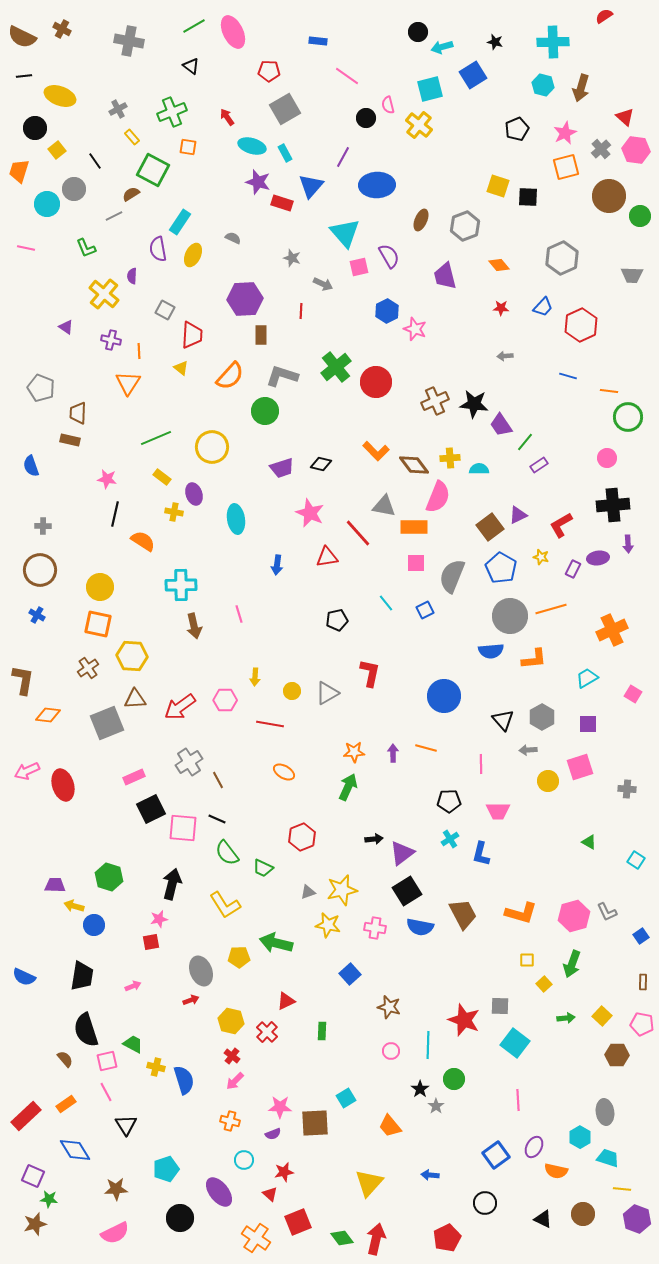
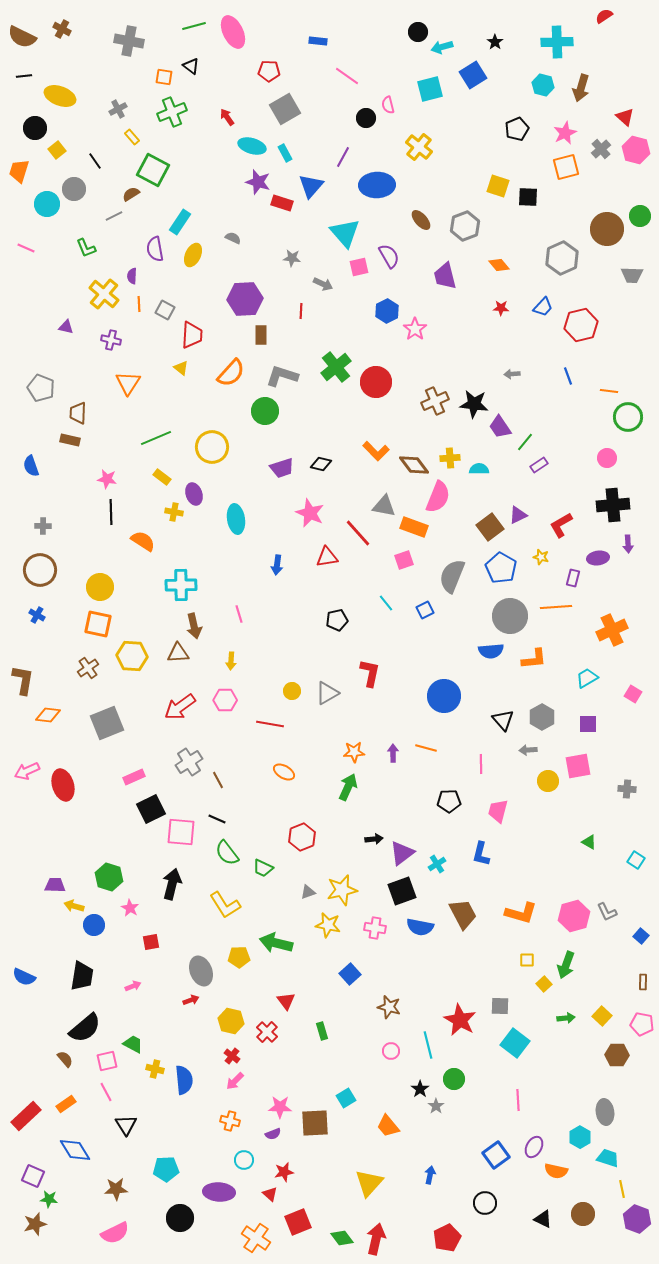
green line at (194, 26): rotated 15 degrees clockwise
black star at (495, 42): rotated 21 degrees clockwise
cyan cross at (553, 42): moved 4 px right
yellow cross at (419, 125): moved 22 px down
orange square at (188, 147): moved 24 px left, 70 px up
pink hexagon at (636, 150): rotated 8 degrees clockwise
brown circle at (609, 196): moved 2 px left, 33 px down
brown ellipse at (421, 220): rotated 65 degrees counterclockwise
pink line at (26, 248): rotated 12 degrees clockwise
purple semicircle at (158, 249): moved 3 px left
gray star at (292, 258): rotated 12 degrees counterclockwise
red hexagon at (581, 325): rotated 12 degrees clockwise
purple triangle at (66, 327): rotated 21 degrees counterclockwise
pink star at (415, 329): rotated 15 degrees clockwise
orange line at (139, 351): moved 47 px up
gray arrow at (505, 356): moved 7 px right, 18 px down
orange semicircle at (230, 376): moved 1 px right, 3 px up
blue line at (568, 376): rotated 54 degrees clockwise
purple trapezoid at (501, 425): moved 1 px left, 2 px down
black line at (115, 514): moved 4 px left, 2 px up; rotated 15 degrees counterclockwise
orange rectangle at (414, 527): rotated 20 degrees clockwise
pink square at (416, 563): moved 12 px left, 3 px up; rotated 18 degrees counterclockwise
purple rectangle at (573, 569): moved 9 px down; rotated 12 degrees counterclockwise
orange line at (551, 609): moved 5 px right, 2 px up; rotated 12 degrees clockwise
yellow arrow at (255, 677): moved 24 px left, 16 px up
brown triangle at (135, 699): moved 43 px right, 46 px up
pink square at (580, 767): moved 2 px left, 1 px up; rotated 8 degrees clockwise
pink trapezoid at (498, 811): rotated 105 degrees clockwise
pink square at (183, 828): moved 2 px left, 4 px down
cyan cross at (450, 839): moved 13 px left, 25 px down
black square at (407, 891): moved 5 px left; rotated 12 degrees clockwise
pink star at (159, 919): moved 29 px left, 11 px up; rotated 30 degrees counterclockwise
blue square at (641, 936): rotated 14 degrees counterclockwise
green arrow at (572, 964): moved 6 px left, 1 px down
red triangle at (286, 1001): rotated 42 degrees counterclockwise
red star at (464, 1020): moved 4 px left; rotated 8 degrees clockwise
black semicircle at (86, 1030): moved 1 px left, 2 px up; rotated 112 degrees counterclockwise
green rectangle at (322, 1031): rotated 18 degrees counterclockwise
cyan line at (428, 1045): rotated 16 degrees counterclockwise
yellow cross at (156, 1067): moved 1 px left, 2 px down
blue semicircle at (184, 1080): rotated 12 degrees clockwise
orange trapezoid at (390, 1126): moved 2 px left
cyan pentagon at (166, 1169): rotated 15 degrees clockwise
blue arrow at (430, 1175): rotated 96 degrees clockwise
yellow line at (622, 1189): rotated 72 degrees clockwise
purple ellipse at (219, 1192): rotated 48 degrees counterclockwise
